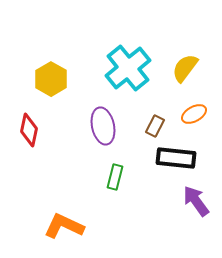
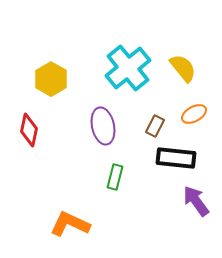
yellow semicircle: moved 2 px left; rotated 104 degrees clockwise
orange L-shape: moved 6 px right, 2 px up
